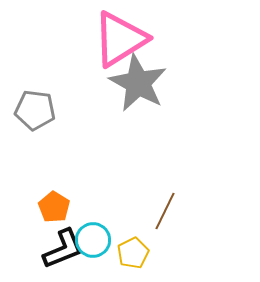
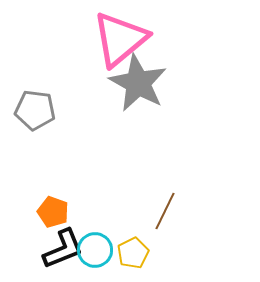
pink triangle: rotated 8 degrees counterclockwise
orange pentagon: moved 1 px left, 5 px down; rotated 12 degrees counterclockwise
cyan circle: moved 2 px right, 10 px down
